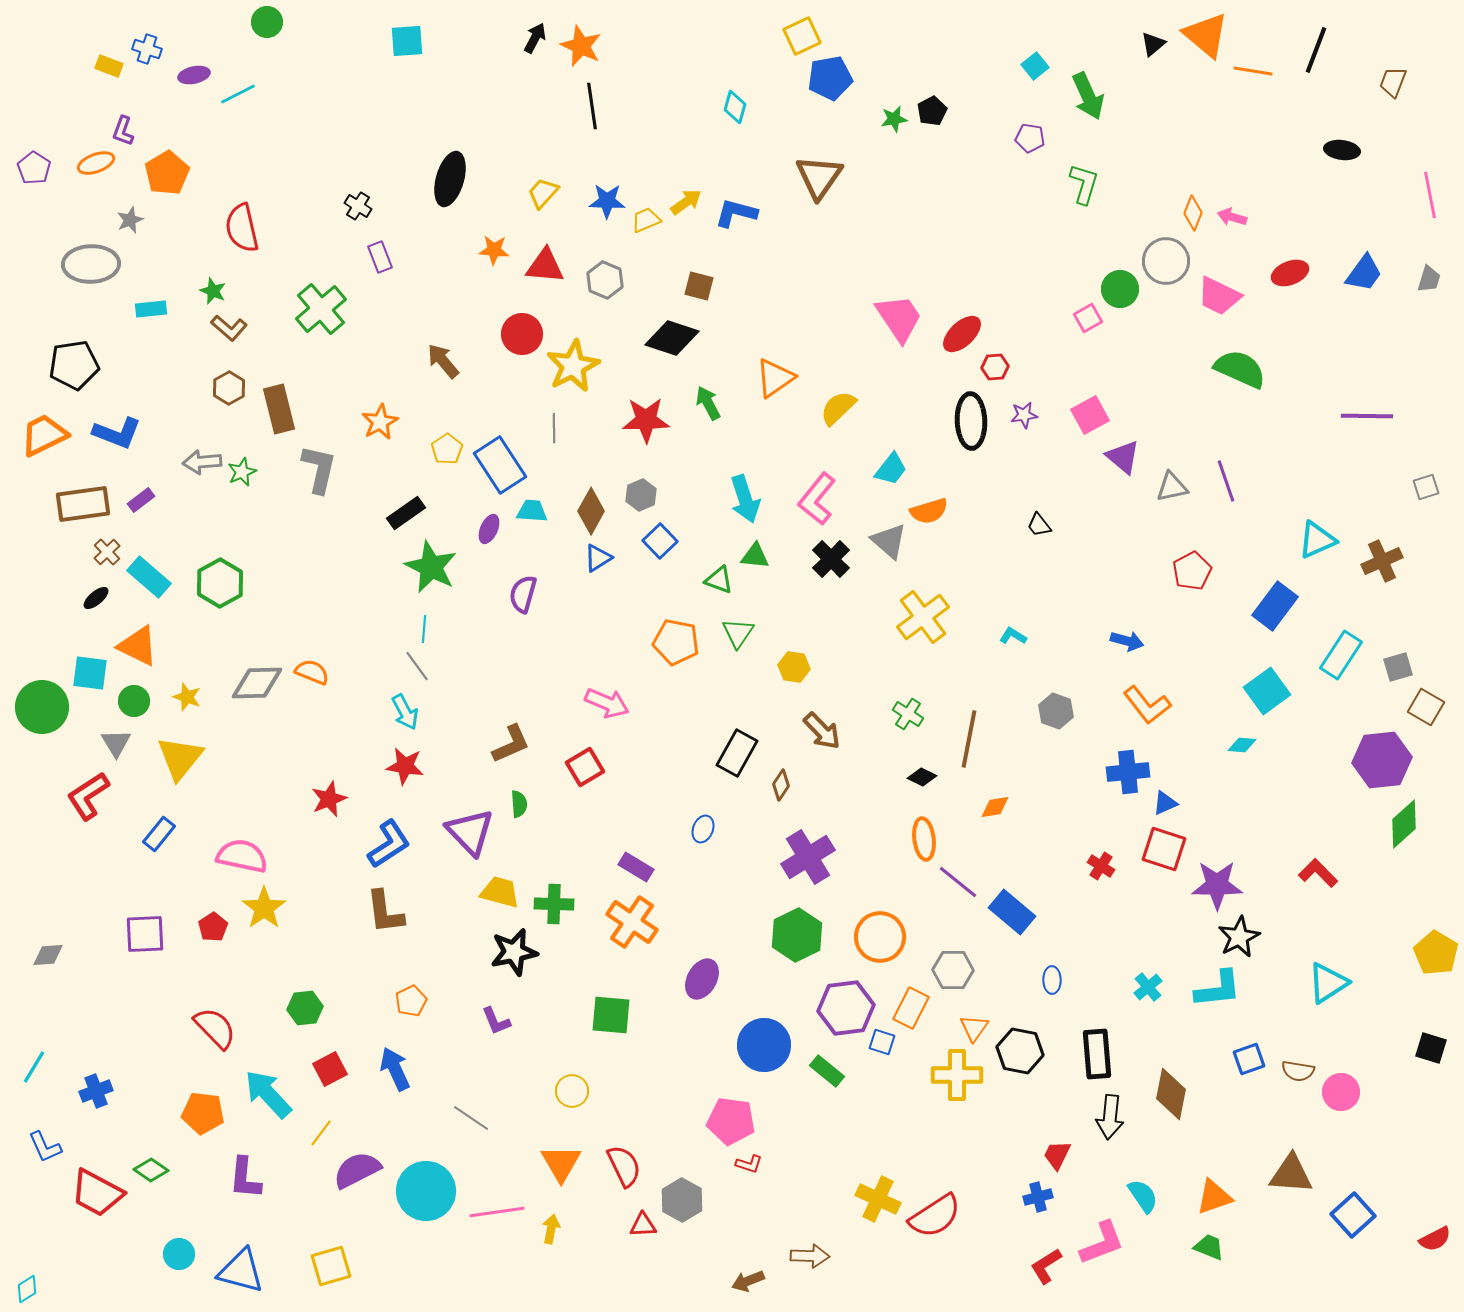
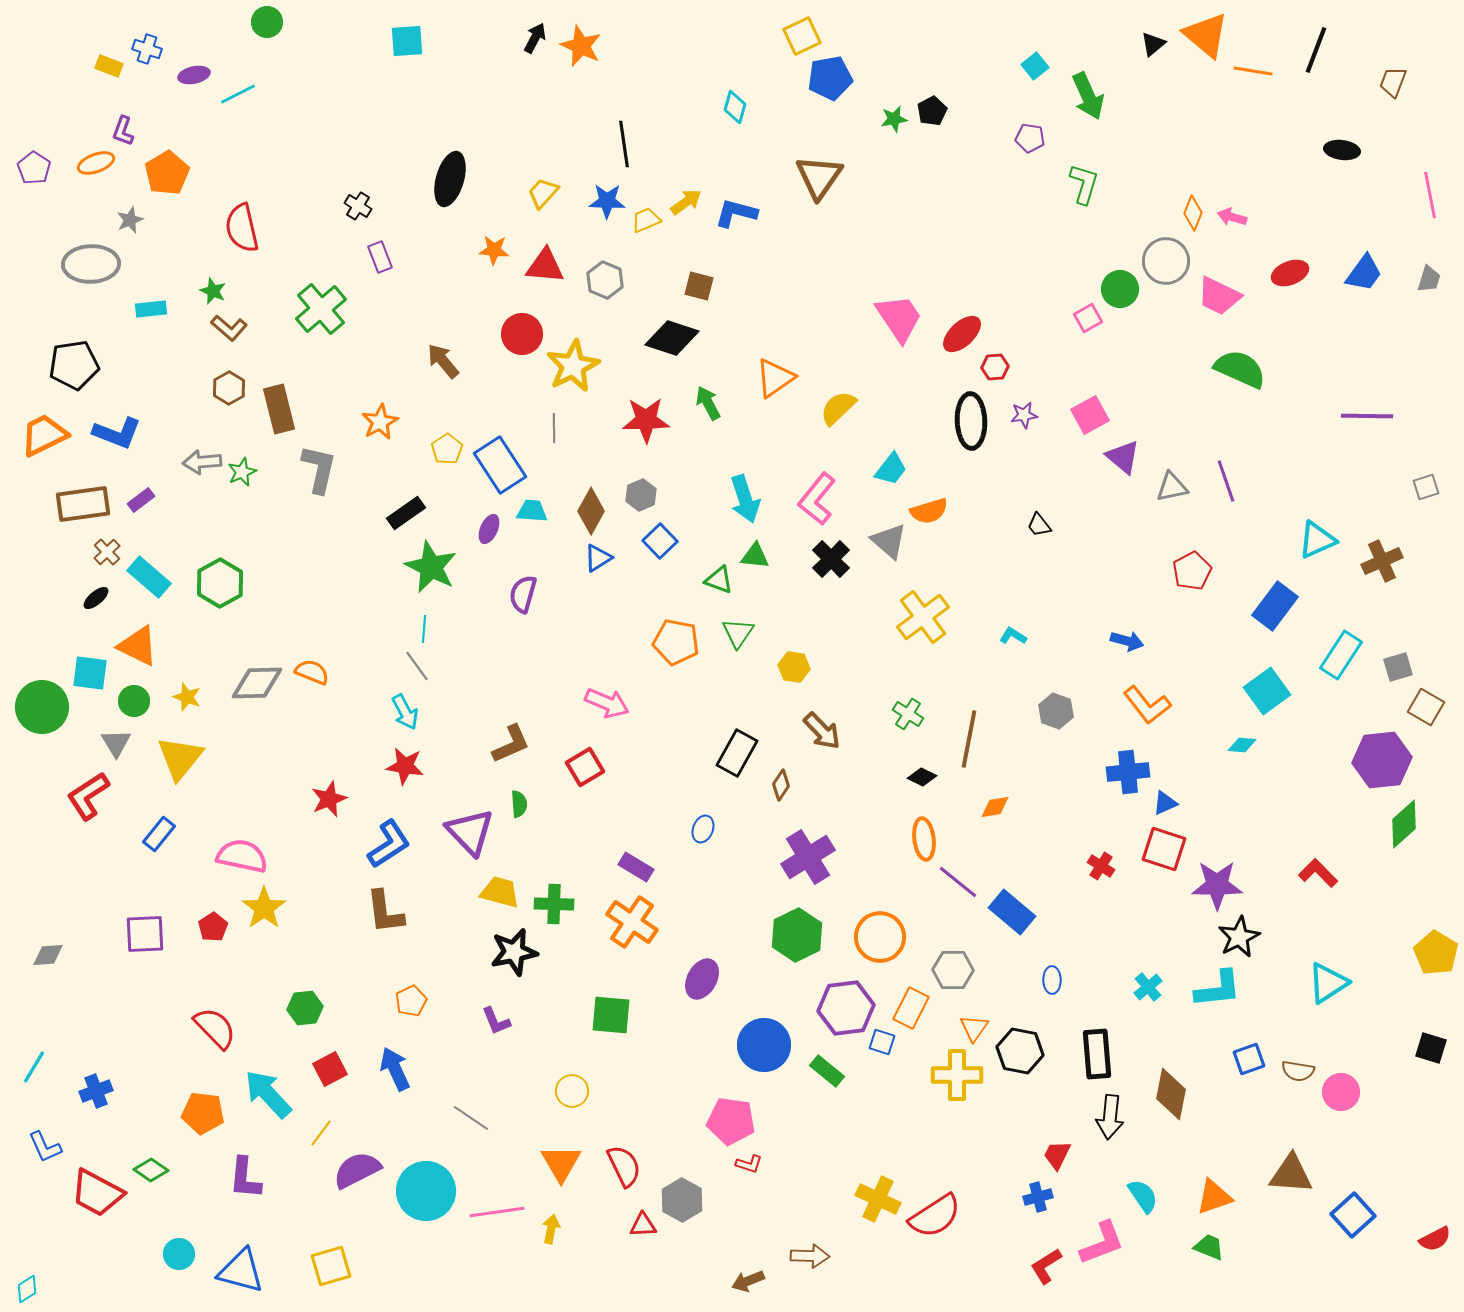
black line at (592, 106): moved 32 px right, 38 px down
